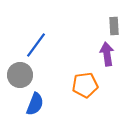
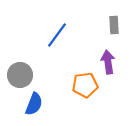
gray rectangle: moved 1 px up
blue line: moved 21 px right, 10 px up
purple arrow: moved 1 px right, 8 px down
blue semicircle: moved 1 px left
